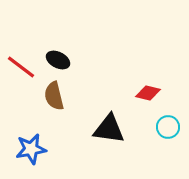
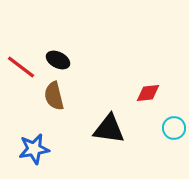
red diamond: rotated 20 degrees counterclockwise
cyan circle: moved 6 px right, 1 px down
blue star: moved 3 px right
